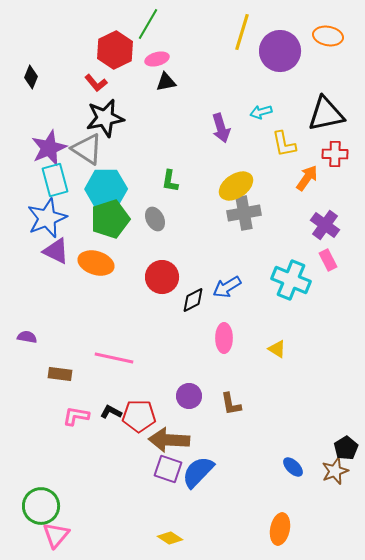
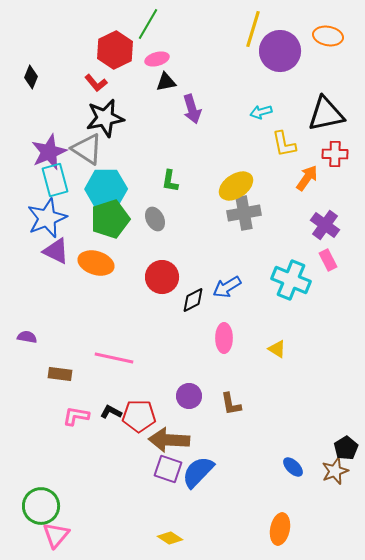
yellow line at (242, 32): moved 11 px right, 3 px up
purple arrow at (221, 128): moved 29 px left, 19 px up
purple star at (49, 148): moved 4 px down
